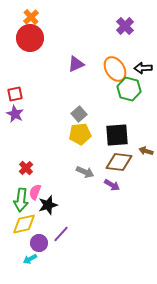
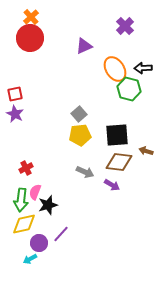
purple triangle: moved 8 px right, 18 px up
yellow pentagon: moved 1 px down
red cross: rotated 16 degrees clockwise
